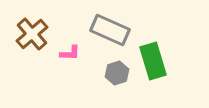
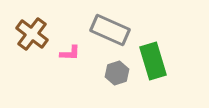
brown cross: rotated 12 degrees counterclockwise
